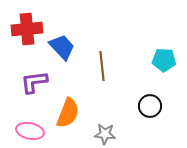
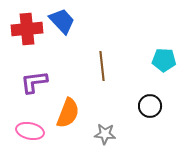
blue trapezoid: moved 26 px up
